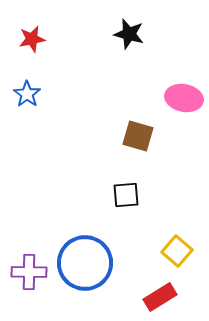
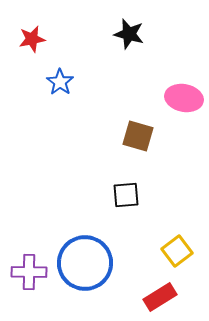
blue star: moved 33 px right, 12 px up
yellow square: rotated 12 degrees clockwise
